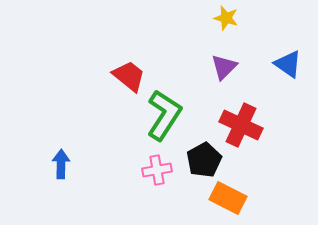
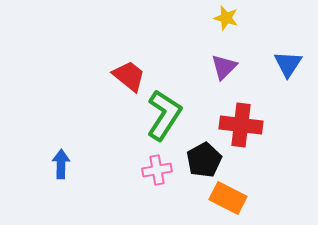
blue triangle: rotated 28 degrees clockwise
red cross: rotated 18 degrees counterclockwise
